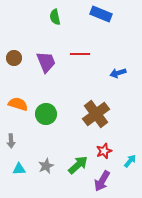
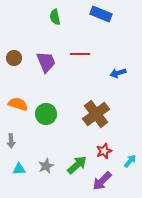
green arrow: moved 1 px left
purple arrow: rotated 15 degrees clockwise
